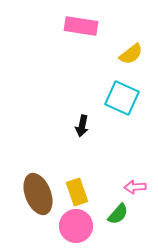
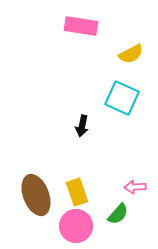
yellow semicircle: rotated 10 degrees clockwise
brown ellipse: moved 2 px left, 1 px down
